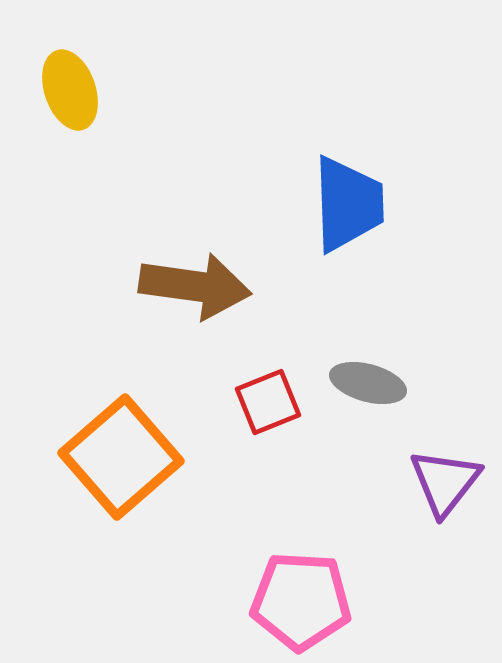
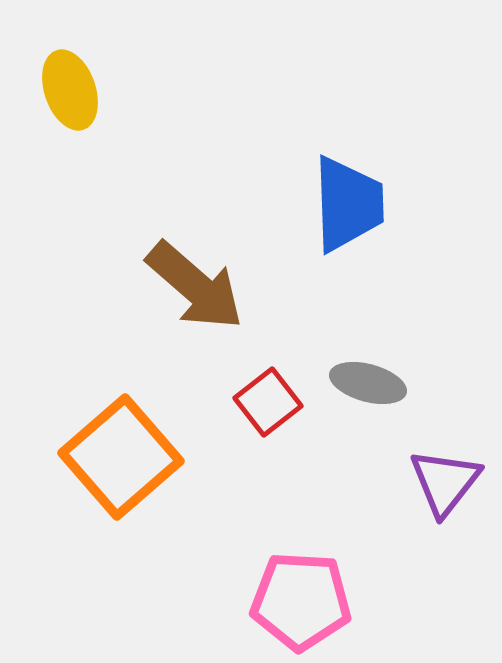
brown arrow: rotated 33 degrees clockwise
red square: rotated 16 degrees counterclockwise
